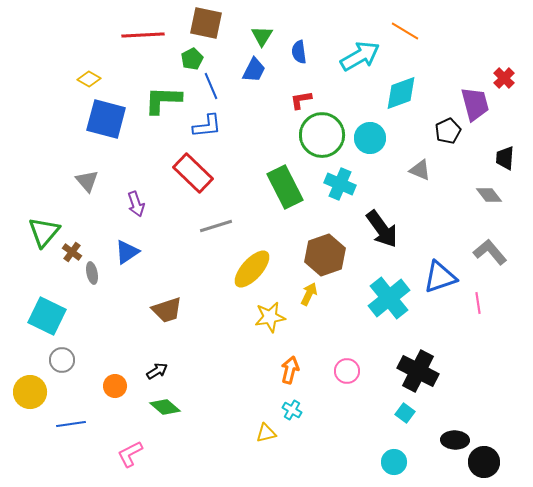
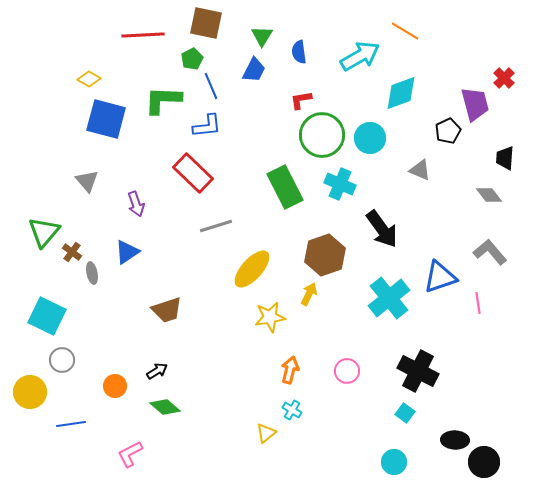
yellow triangle at (266, 433): rotated 25 degrees counterclockwise
